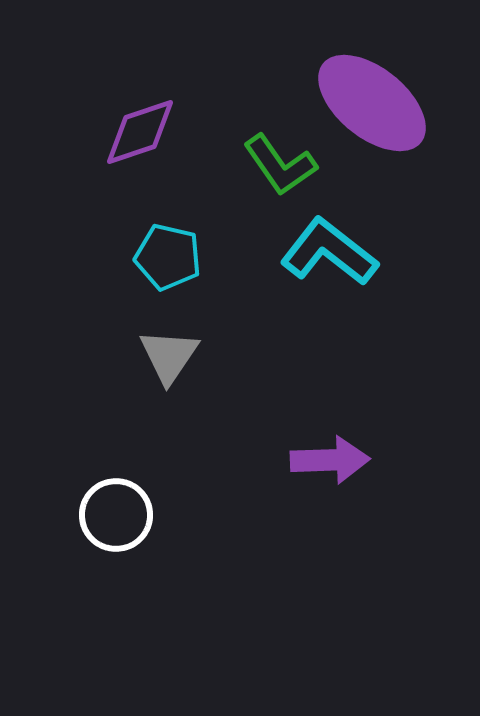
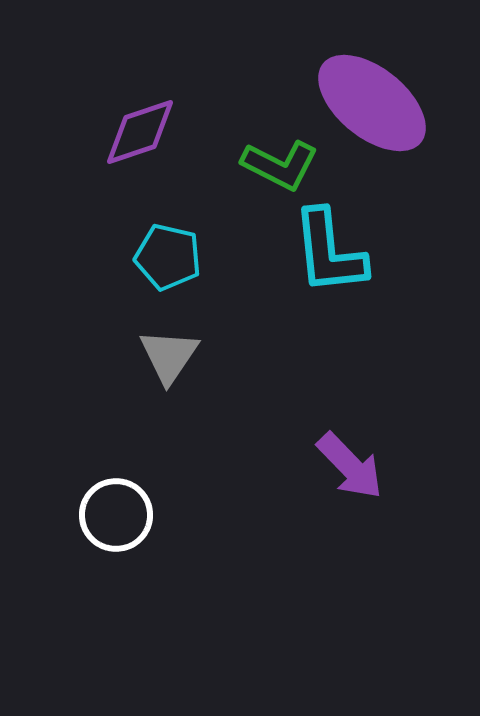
green L-shape: rotated 28 degrees counterclockwise
cyan L-shape: rotated 134 degrees counterclockwise
purple arrow: moved 20 px right, 6 px down; rotated 48 degrees clockwise
